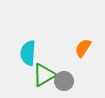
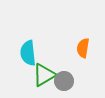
orange semicircle: rotated 24 degrees counterclockwise
cyan semicircle: rotated 10 degrees counterclockwise
